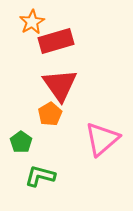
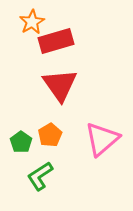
orange pentagon: moved 21 px down
green L-shape: rotated 48 degrees counterclockwise
